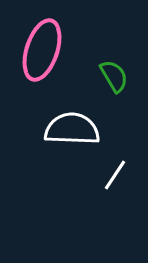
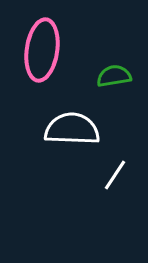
pink ellipse: rotated 10 degrees counterclockwise
green semicircle: rotated 68 degrees counterclockwise
